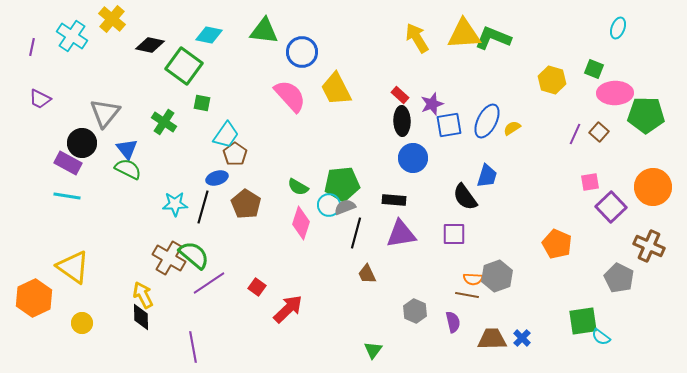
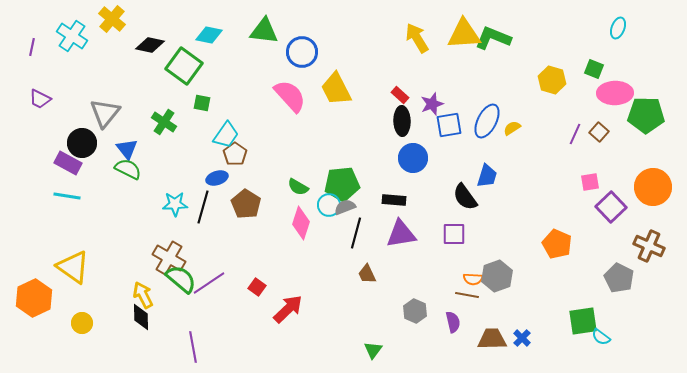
green semicircle at (194, 255): moved 13 px left, 24 px down
